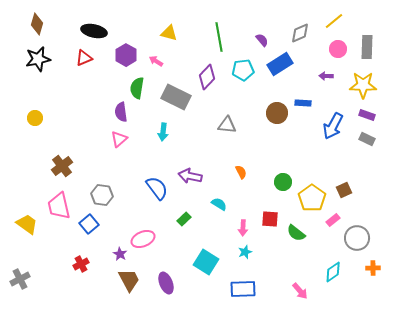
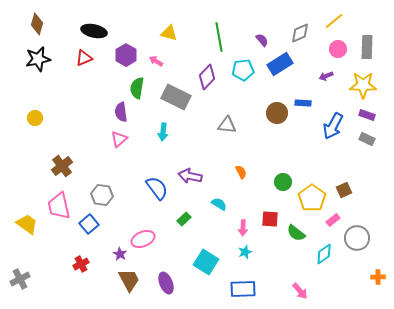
purple arrow at (326, 76): rotated 24 degrees counterclockwise
orange cross at (373, 268): moved 5 px right, 9 px down
cyan diamond at (333, 272): moved 9 px left, 18 px up
